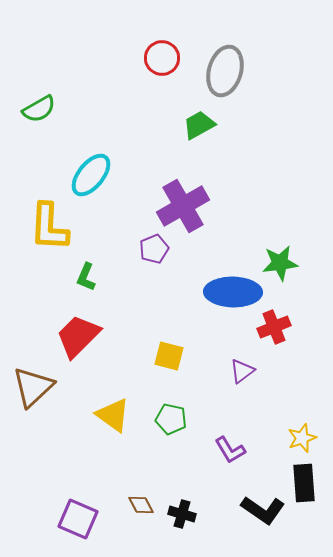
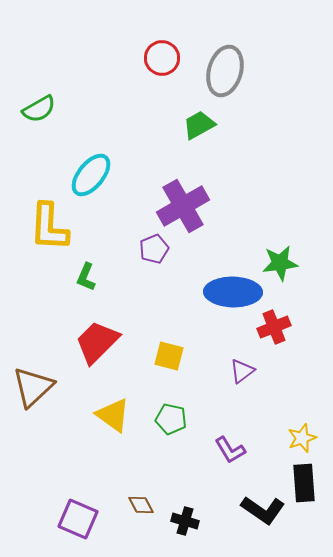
red trapezoid: moved 19 px right, 6 px down
black cross: moved 3 px right, 7 px down
